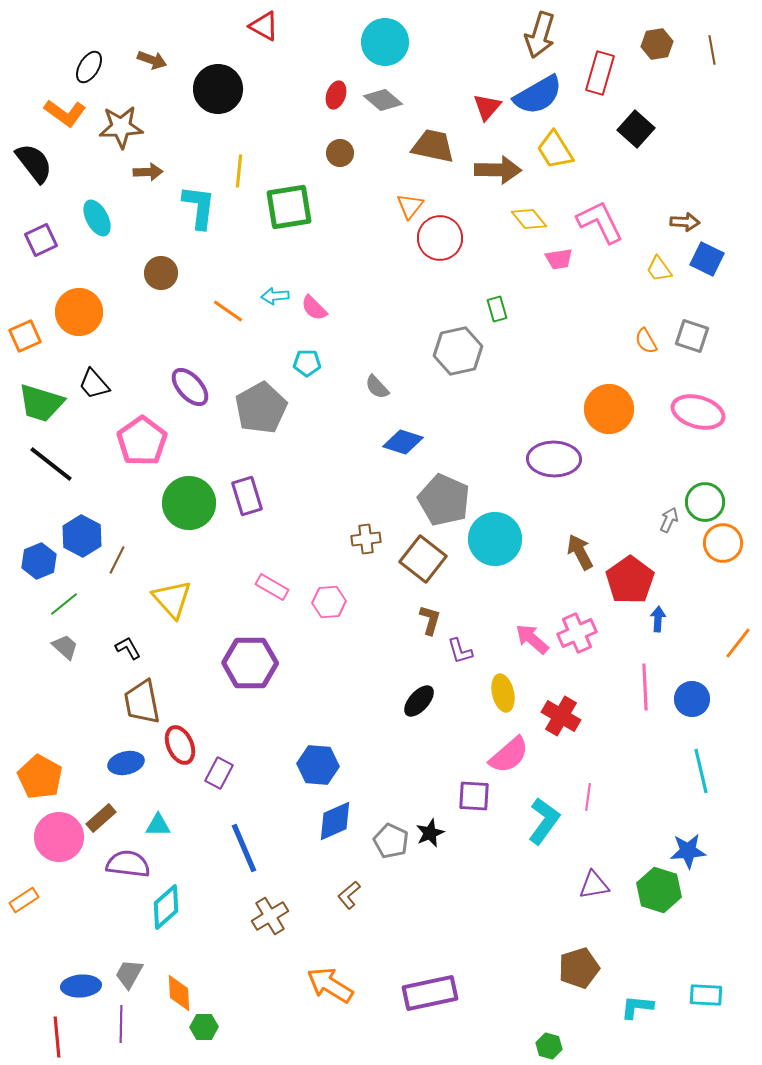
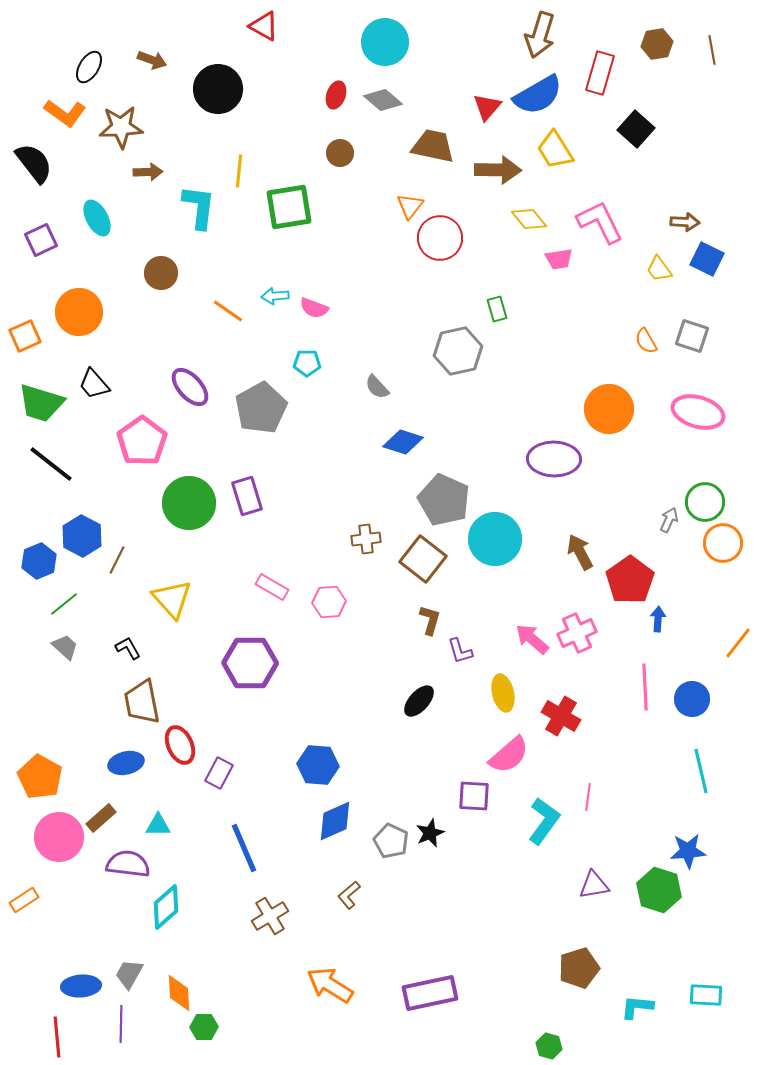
pink semicircle at (314, 308): rotated 24 degrees counterclockwise
